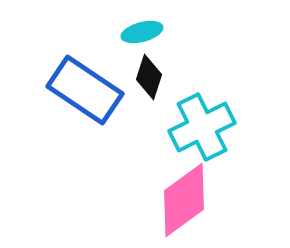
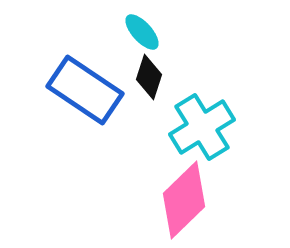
cyan ellipse: rotated 63 degrees clockwise
cyan cross: rotated 6 degrees counterclockwise
pink diamond: rotated 8 degrees counterclockwise
